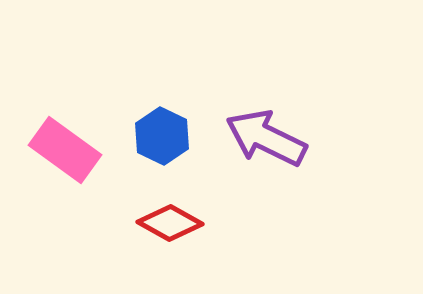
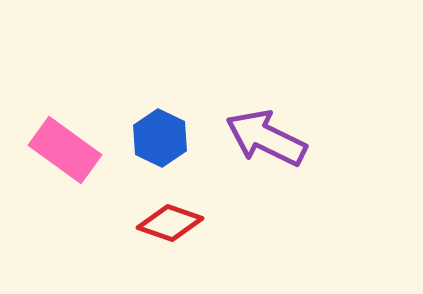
blue hexagon: moved 2 px left, 2 px down
red diamond: rotated 10 degrees counterclockwise
